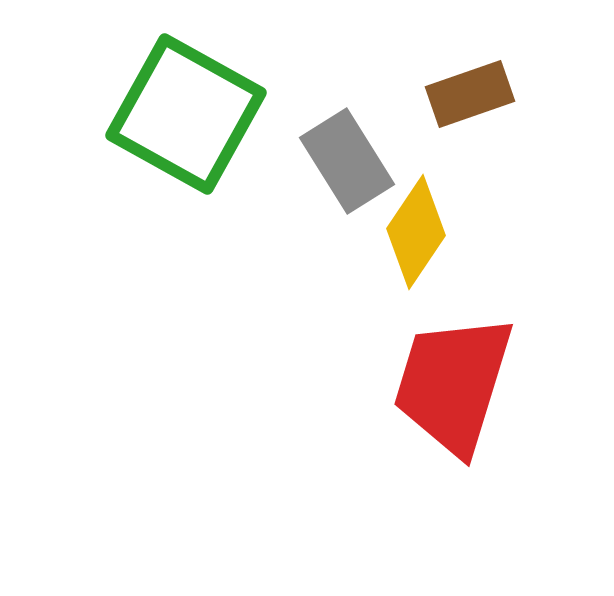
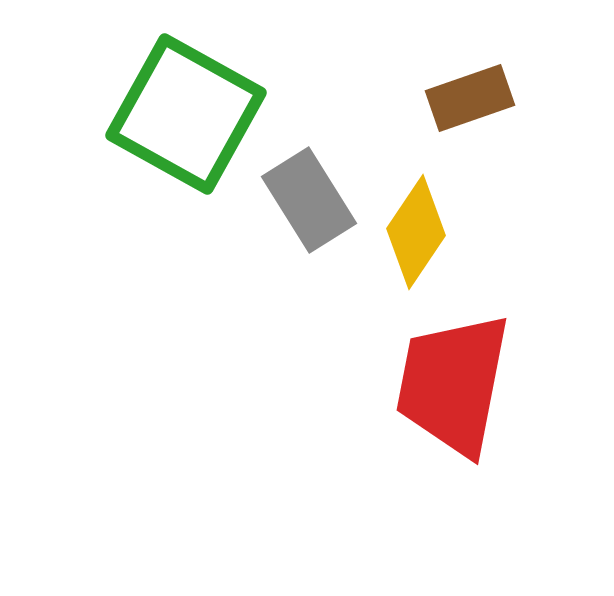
brown rectangle: moved 4 px down
gray rectangle: moved 38 px left, 39 px down
red trapezoid: rotated 6 degrees counterclockwise
